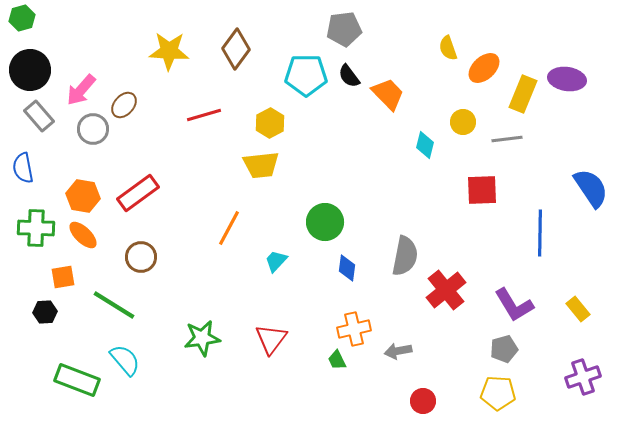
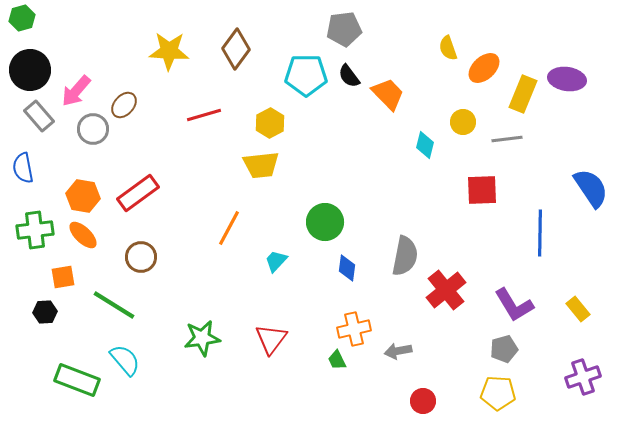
pink arrow at (81, 90): moved 5 px left, 1 px down
green cross at (36, 228): moved 1 px left, 2 px down; rotated 9 degrees counterclockwise
